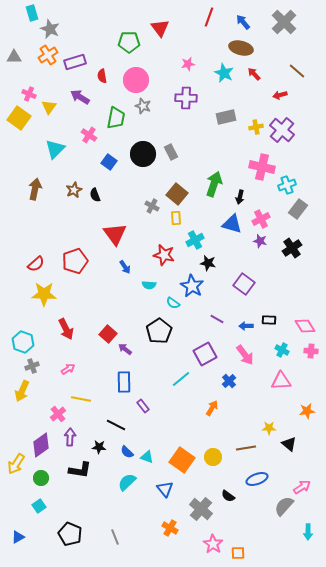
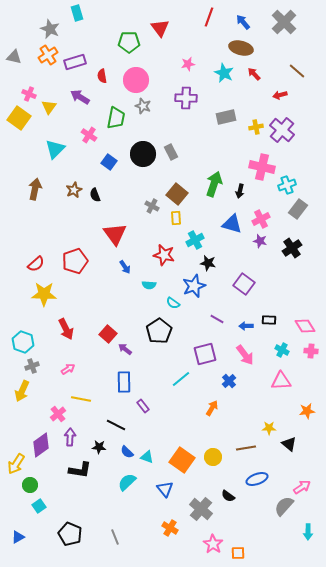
cyan rectangle at (32, 13): moved 45 px right
gray triangle at (14, 57): rotated 14 degrees clockwise
black arrow at (240, 197): moved 6 px up
blue star at (192, 286): moved 2 px right; rotated 20 degrees clockwise
purple square at (205, 354): rotated 15 degrees clockwise
green circle at (41, 478): moved 11 px left, 7 px down
